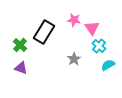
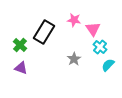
pink triangle: moved 1 px right, 1 px down
cyan cross: moved 1 px right, 1 px down
cyan semicircle: rotated 16 degrees counterclockwise
